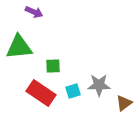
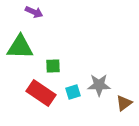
green triangle: moved 1 px right; rotated 8 degrees clockwise
cyan square: moved 1 px down
